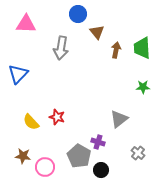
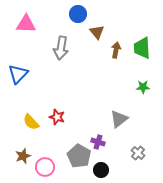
brown star: rotated 28 degrees counterclockwise
